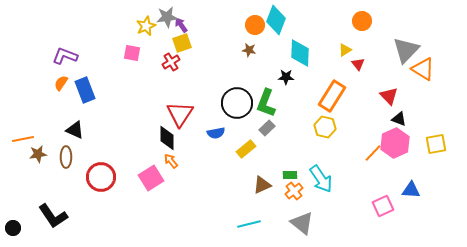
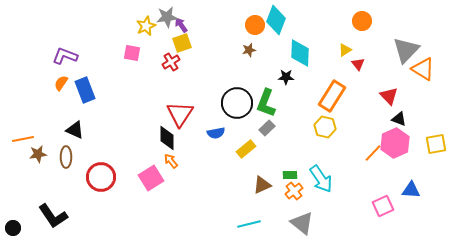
brown star at (249, 50): rotated 24 degrees counterclockwise
